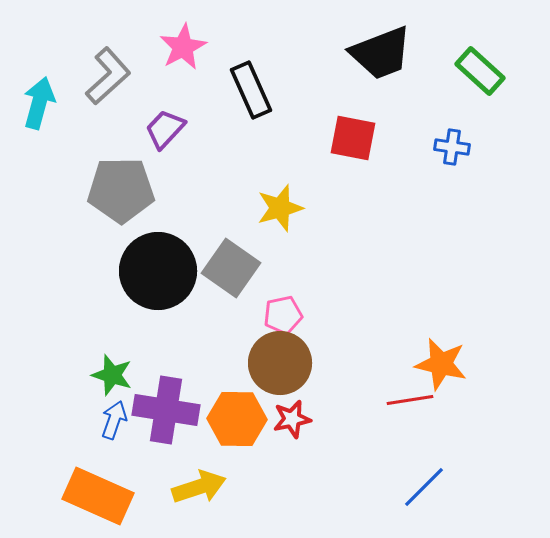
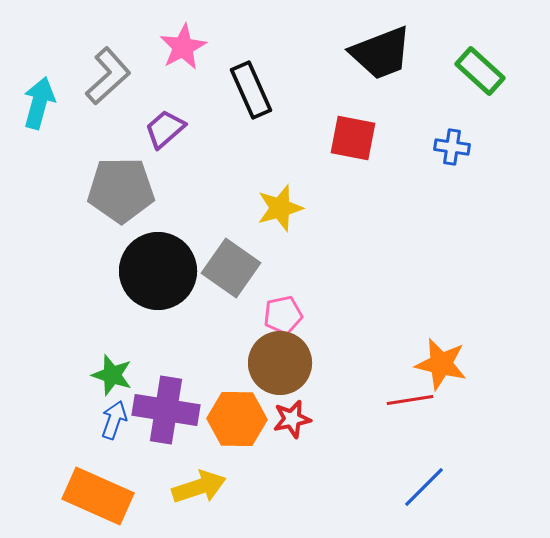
purple trapezoid: rotated 6 degrees clockwise
